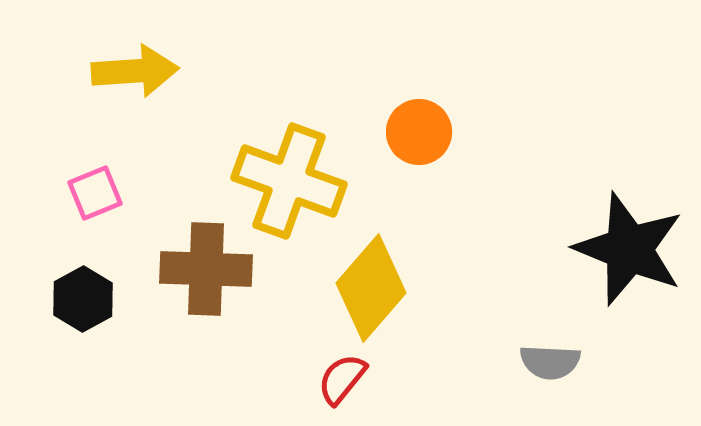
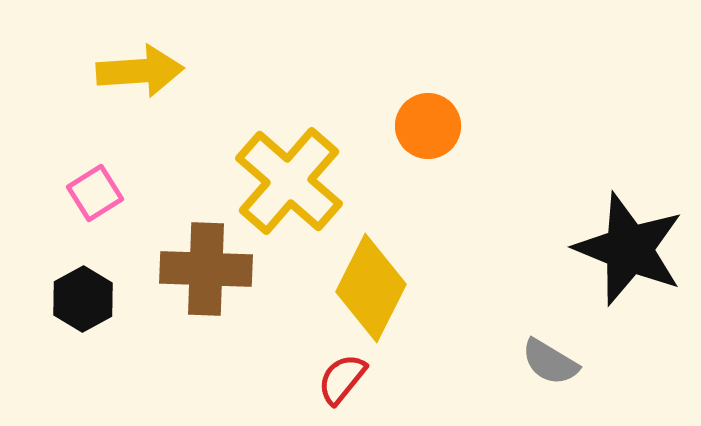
yellow arrow: moved 5 px right
orange circle: moved 9 px right, 6 px up
yellow cross: rotated 21 degrees clockwise
pink square: rotated 10 degrees counterclockwise
yellow diamond: rotated 14 degrees counterclockwise
gray semicircle: rotated 28 degrees clockwise
